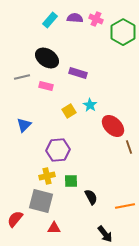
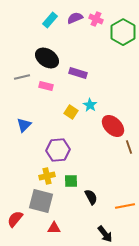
purple semicircle: rotated 28 degrees counterclockwise
yellow square: moved 2 px right, 1 px down; rotated 24 degrees counterclockwise
